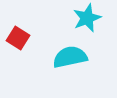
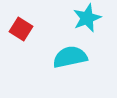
red square: moved 3 px right, 9 px up
